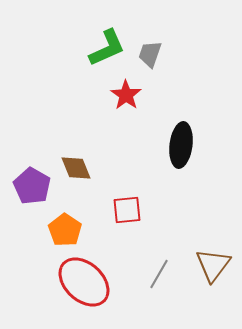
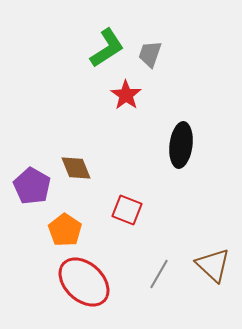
green L-shape: rotated 9 degrees counterclockwise
red square: rotated 28 degrees clockwise
brown triangle: rotated 24 degrees counterclockwise
